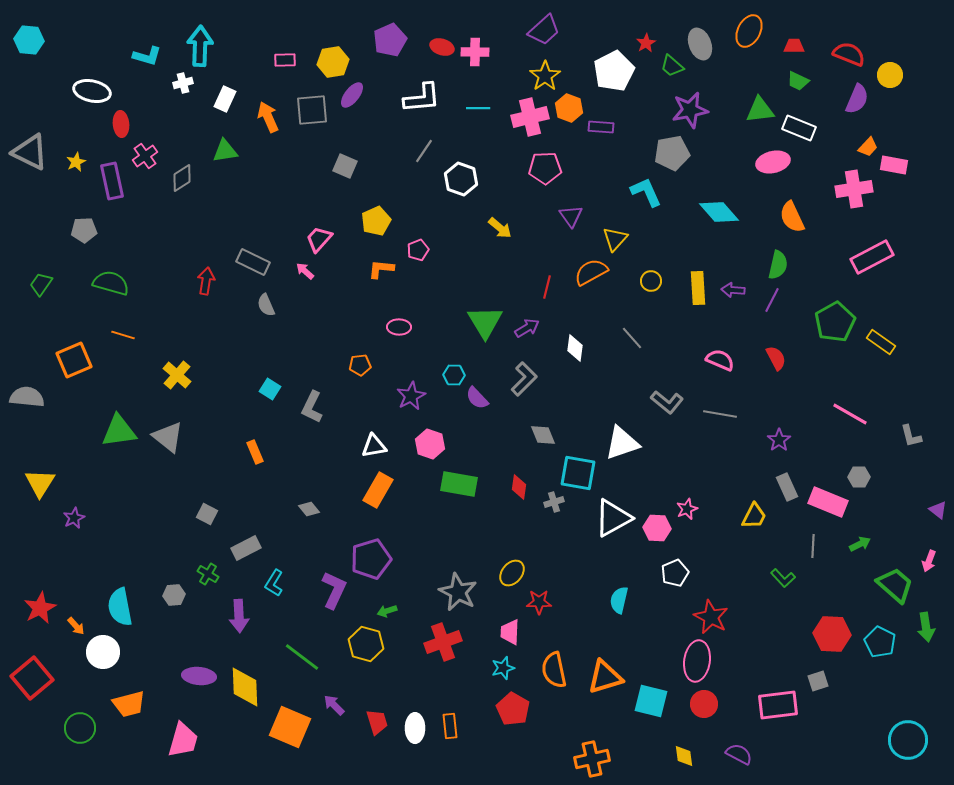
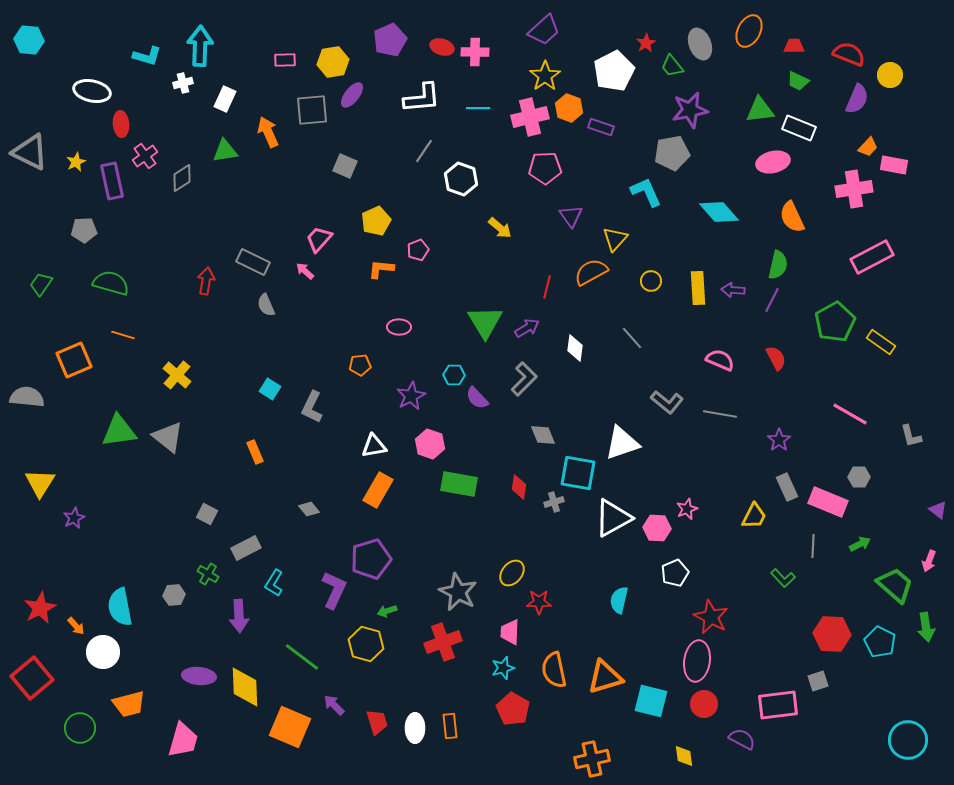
green trapezoid at (672, 66): rotated 10 degrees clockwise
orange arrow at (268, 117): moved 15 px down
purple rectangle at (601, 127): rotated 15 degrees clockwise
purple semicircle at (739, 754): moved 3 px right, 15 px up
